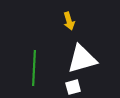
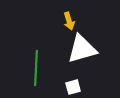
white triangle: moved 10 px up
green line: moved 2 px right
